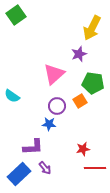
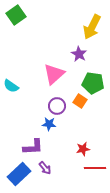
yellow arrow: moved 1 px up
purple star: rotated 21 degrees counterclockwise
cyan semicircle: moved 1 px left, 10 px up
orange square: rotated 24 degrees counterclockwise
